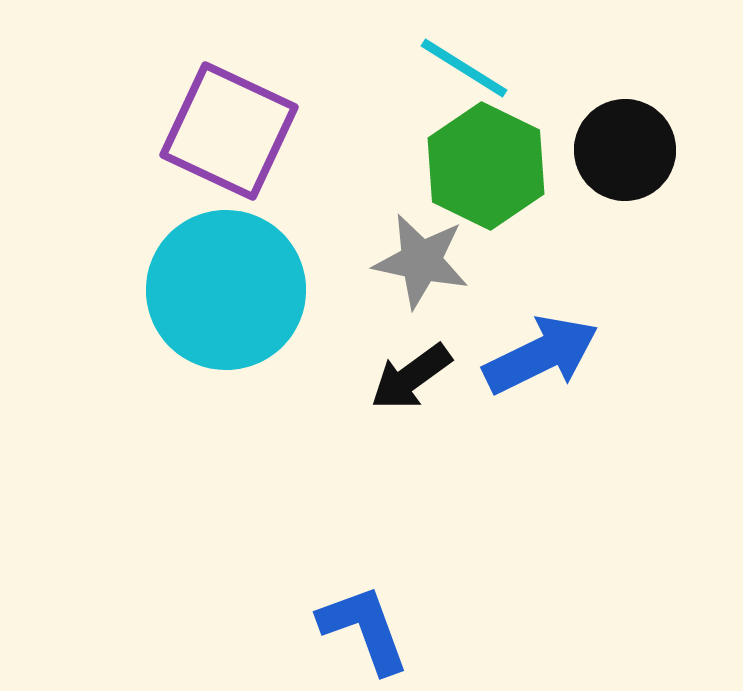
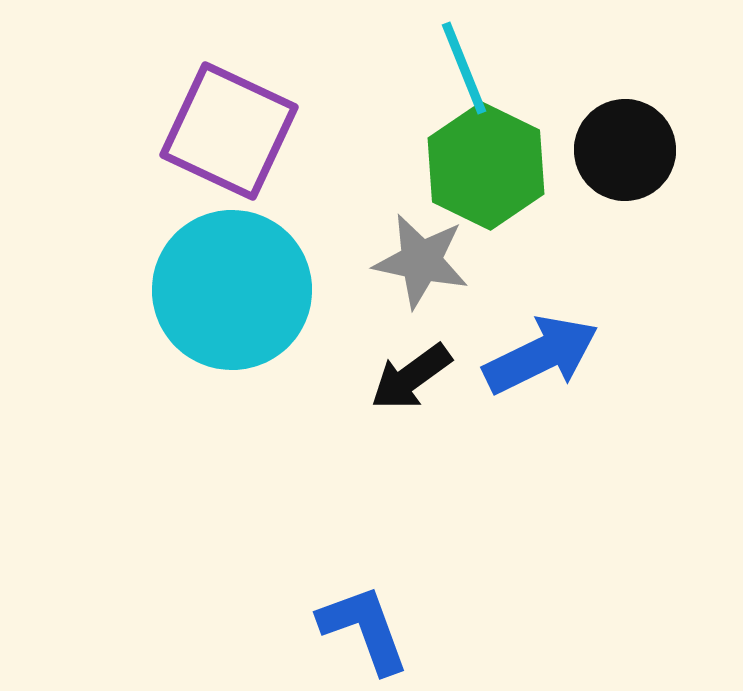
cyan line: rotated 36 degrees clockwise
cyan circle: moved 6 px right
